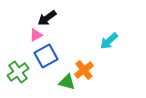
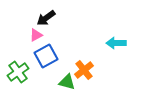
black arrow: moved 1 px left
cyan arrow: moved 7 px right, 2 px down; rotated 42 degrees clockwise
